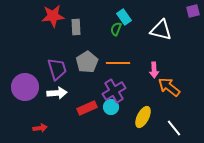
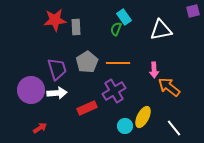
red star: moved 2 px right, 4 px down
white triangle: rotated 25 degrees counterclockwise
purple circle: moved 6 px right, 3 px down
cyan circle: moved 14 px right, 19 px down
red arrow: rotated 24 degrees counterclockwise
